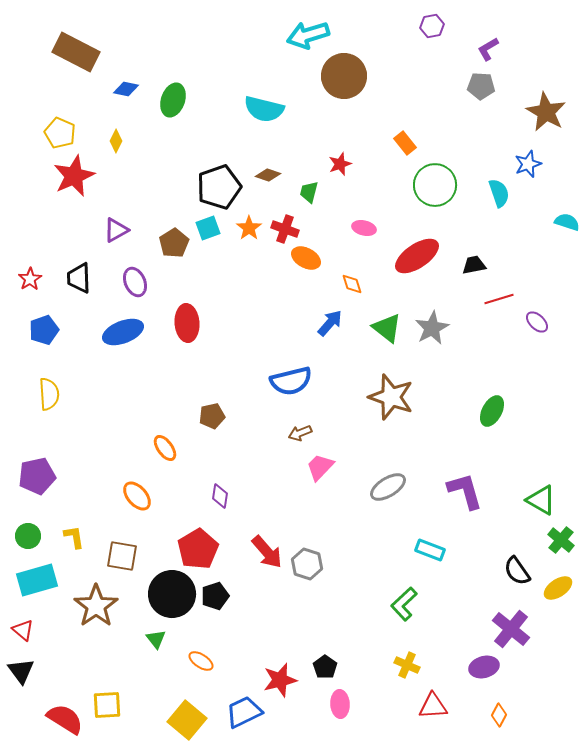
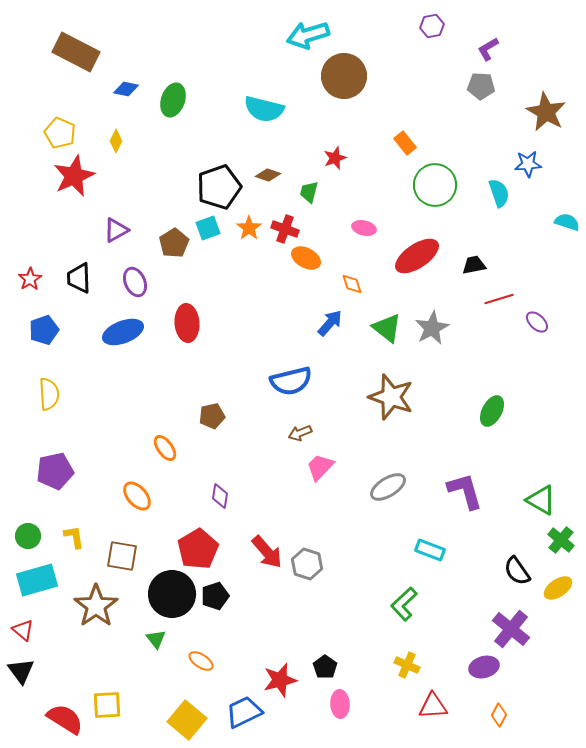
red star at (340, 164): moved 5 px left, 6 px up
blue star at (528, 164): rotated 16 degrees clockwise
purple pentagon at (37, 476): moved 18 px right, 5 px up
